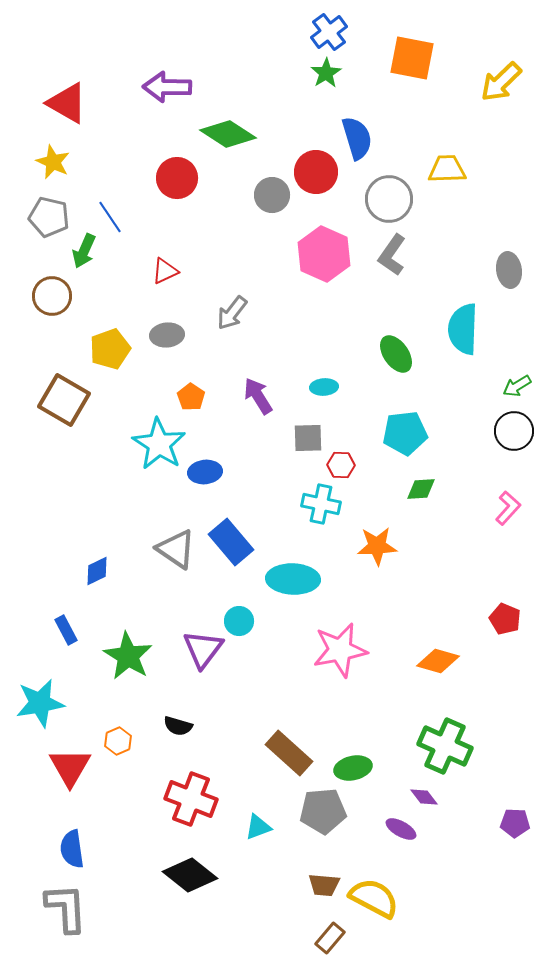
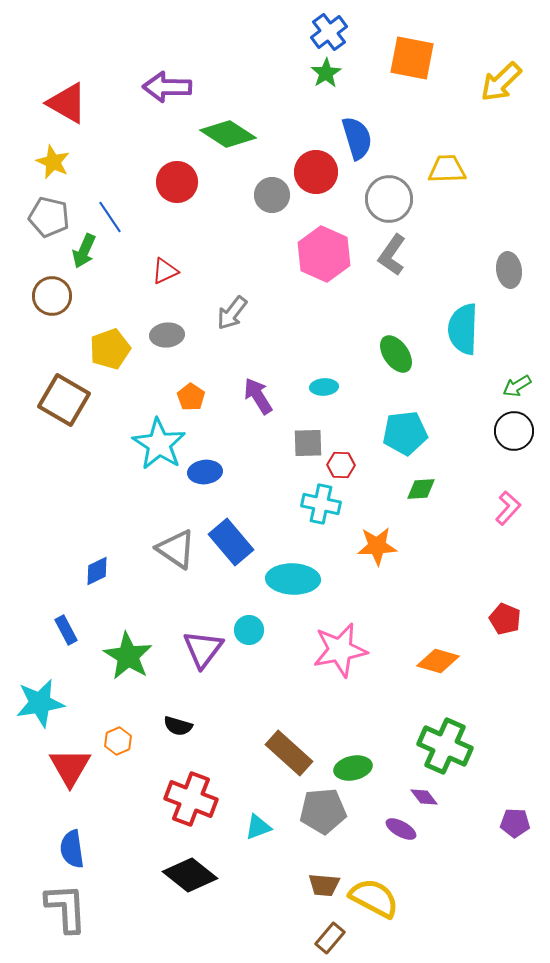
red circle at (177, 178): moved 4 px down
gray square at (308, 438): moved 5 px down
cyan circle at (239, 621): moved 10 px right, 9 px down
